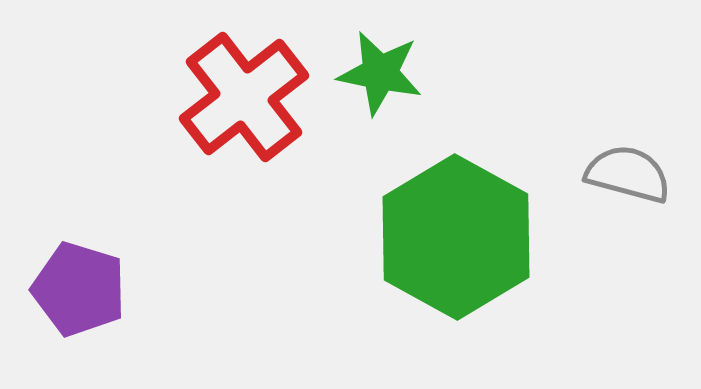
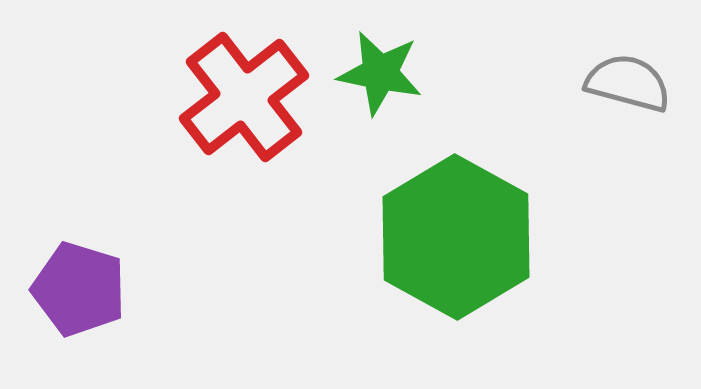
gray semicircle: moved 91 px up
